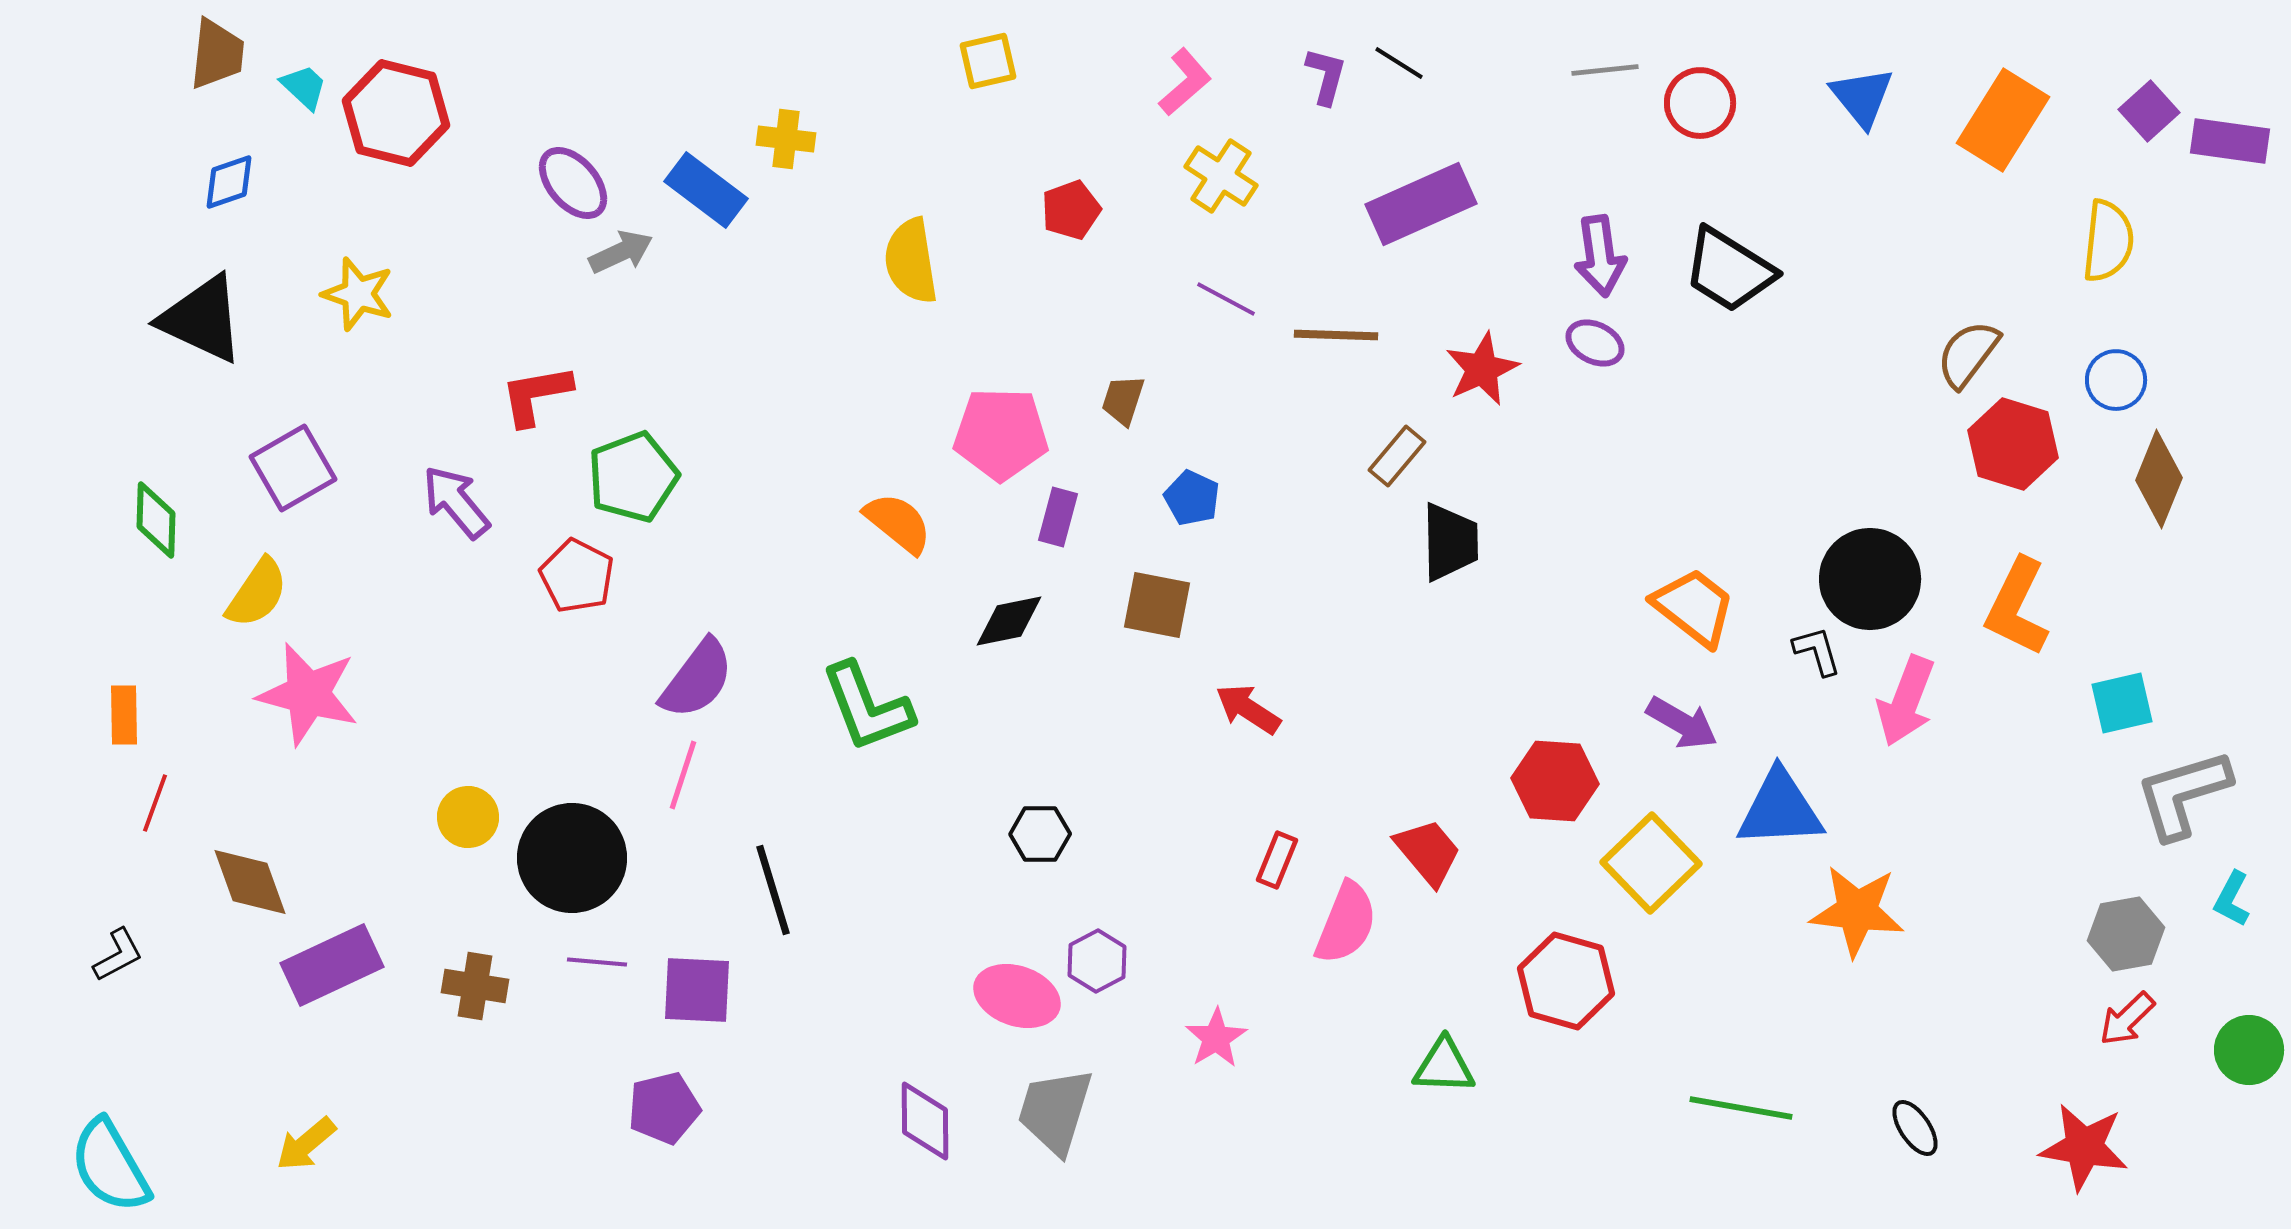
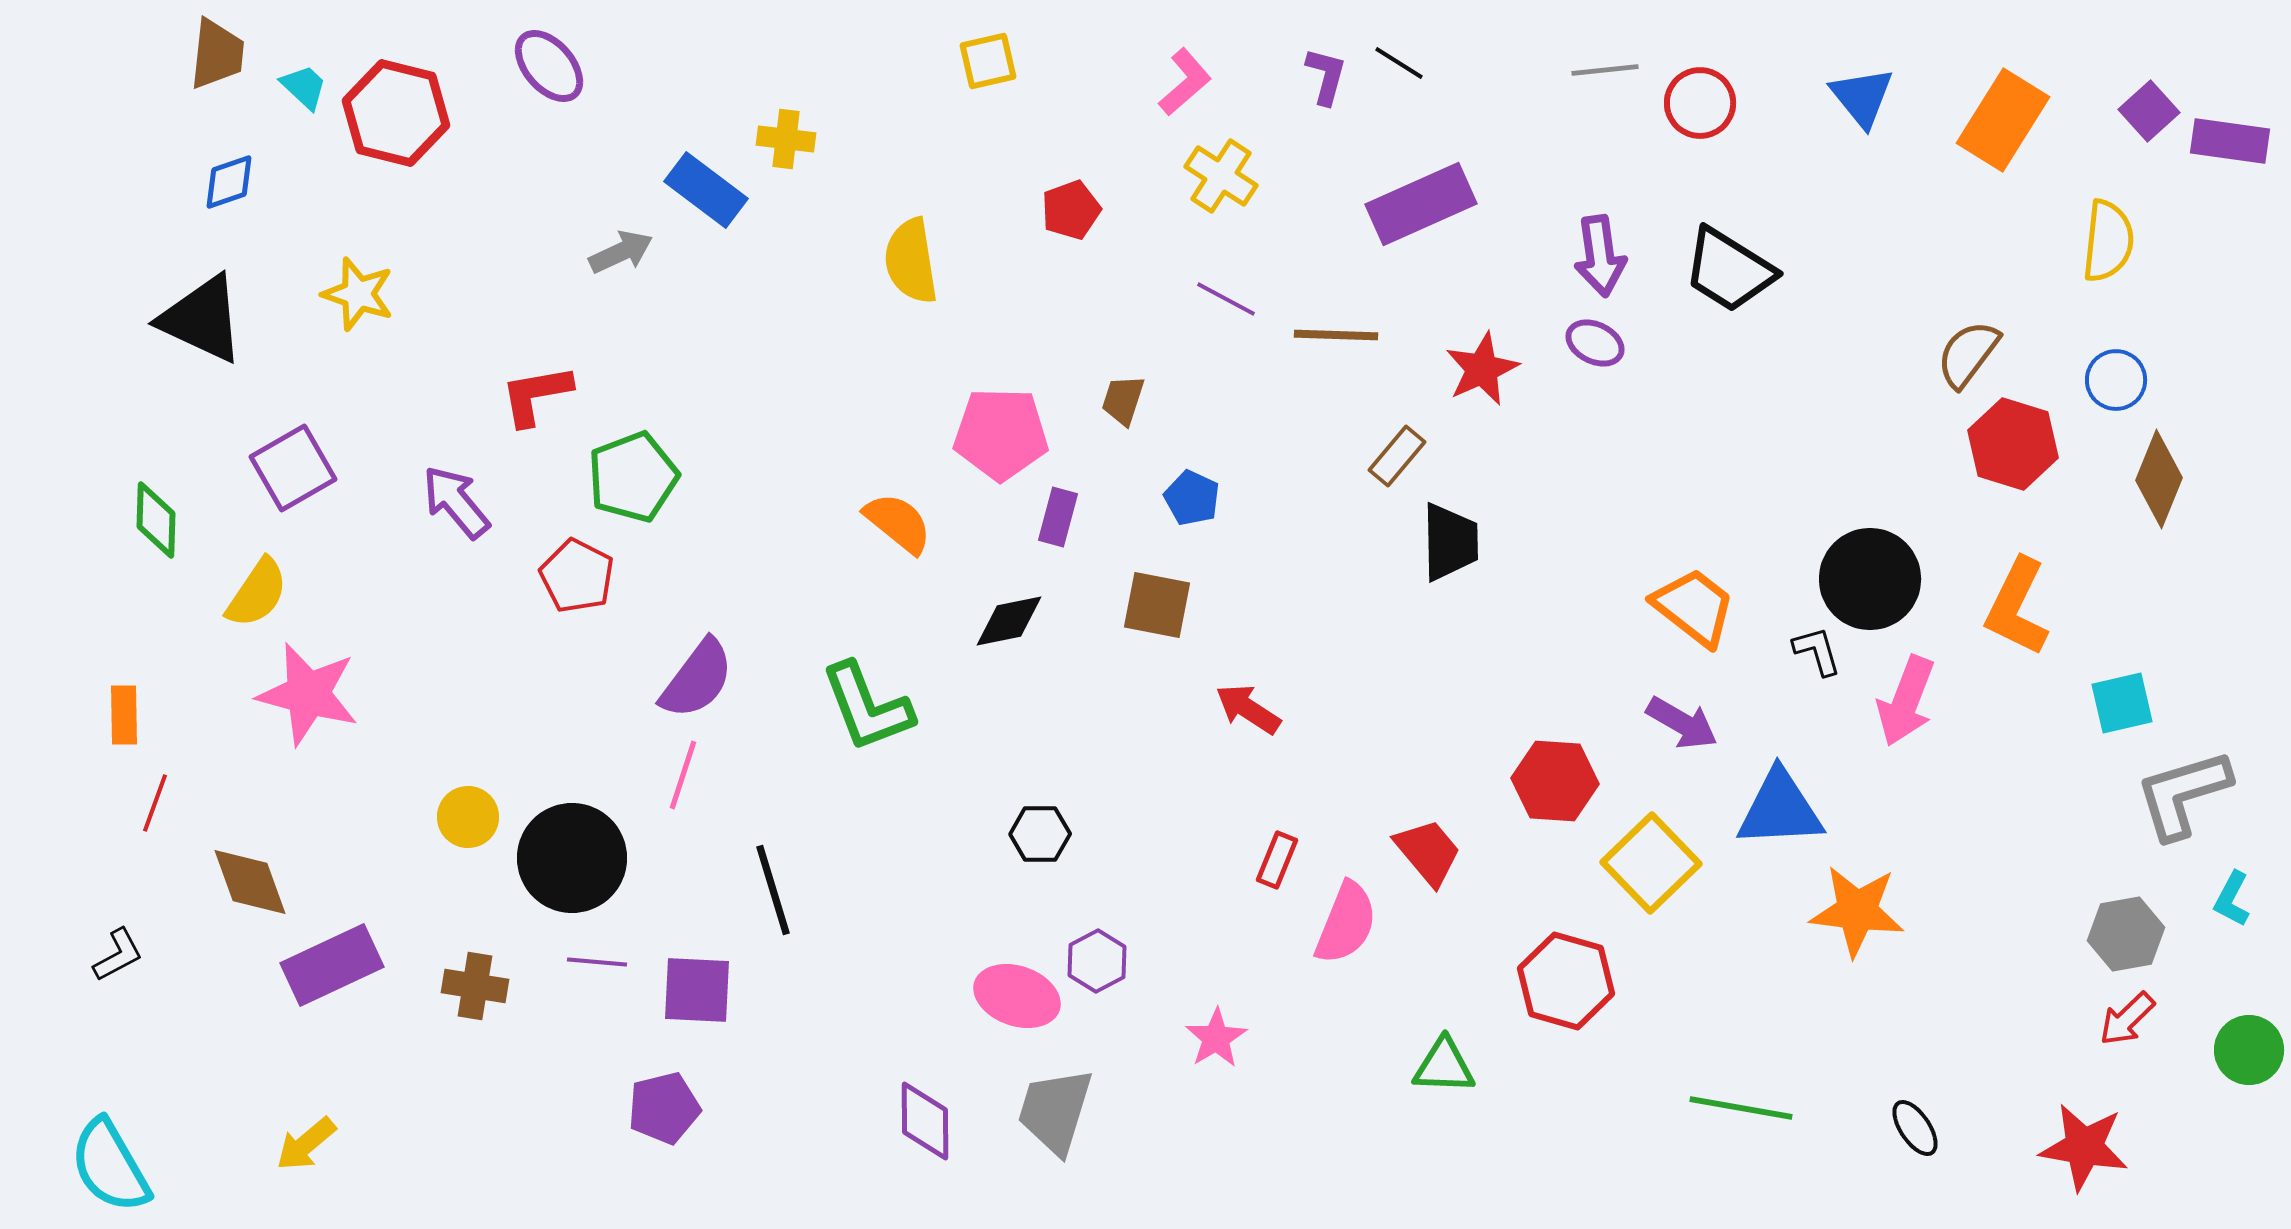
purple ellipse at (573, 183): moved 24 px left, 117 px up
